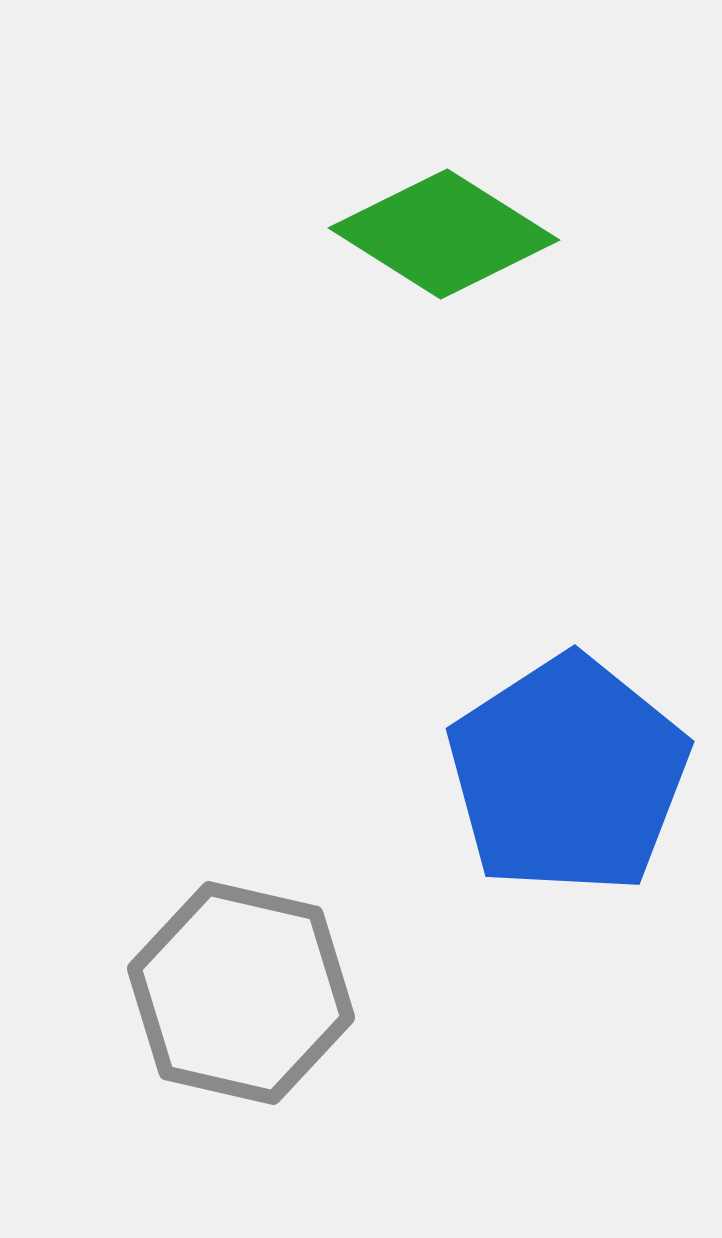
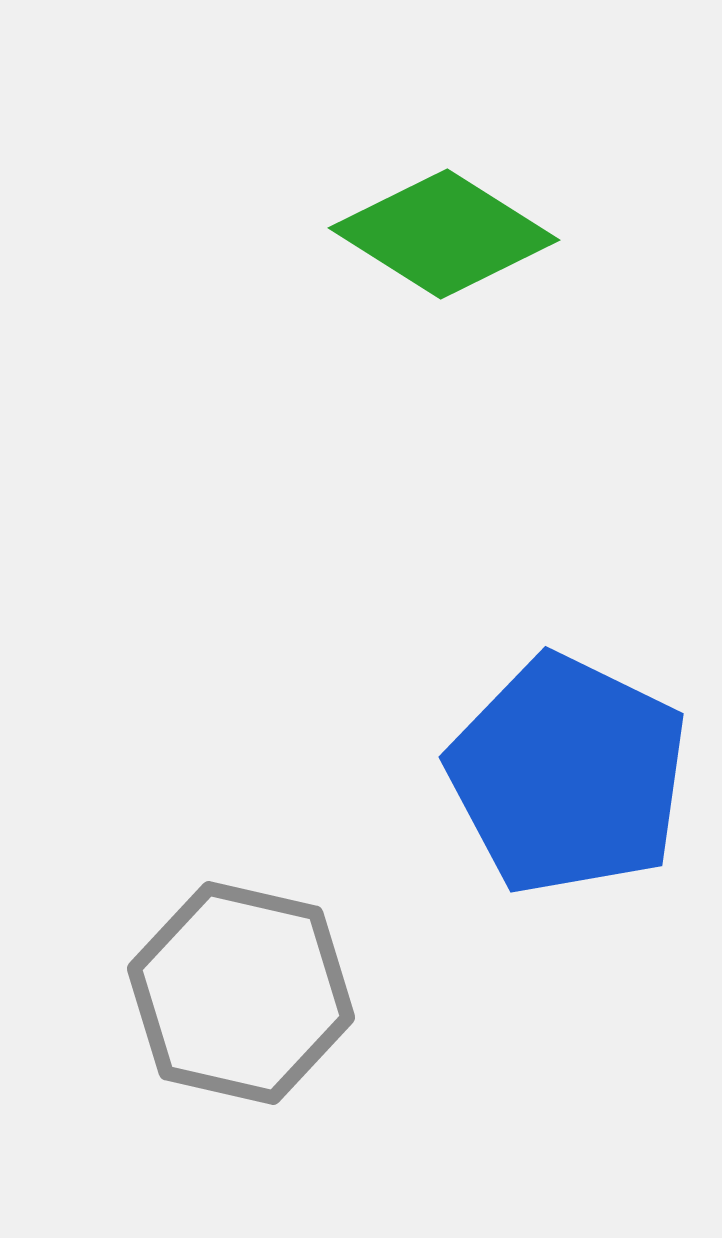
blue pentagon: rotated 13 degrees counterclockwise
